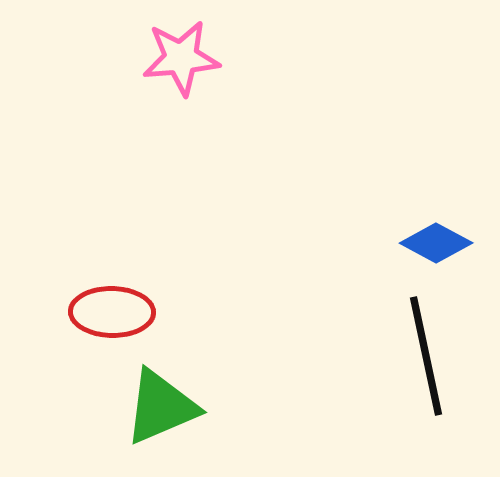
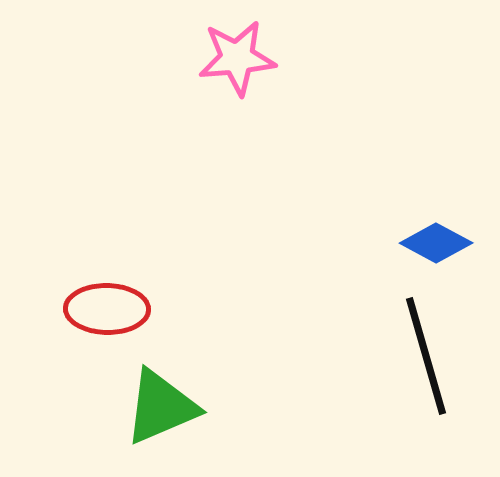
pink star: moved 56 px right
red ellipse: moved 5 px left, 3 px up
black line: rotated 4 degrees counterclockwise
